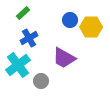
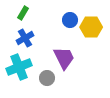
green rectangle: rotated 16 degrees counterclockwise
blue cross: moved 4 px left
purple trapezoid: rotated 145 degrees counterclockwise
cyan cross: moved 1 px right, 2 px down; rotated 15 degrees clockwise
gray circle: moved 6 px right, 3 px up
